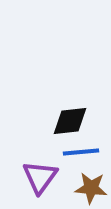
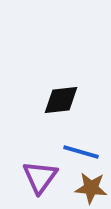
black diamond: moved 9 px left, 21 px up
blue line: rotated 21 degrees clockwise
